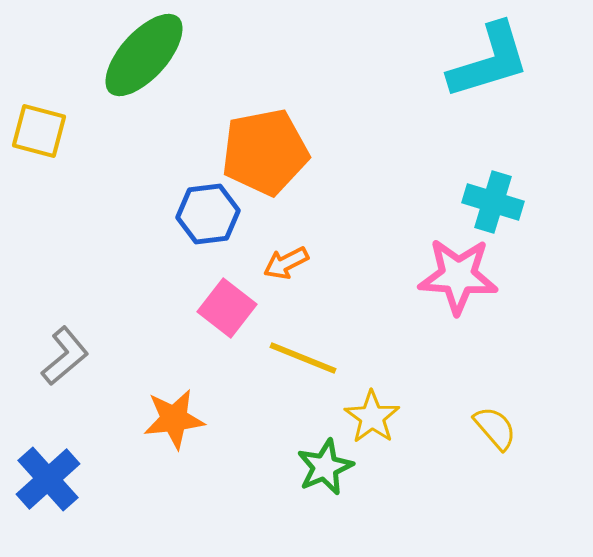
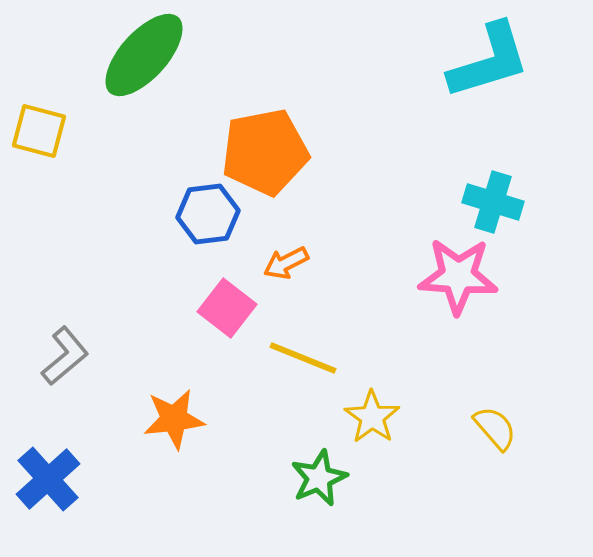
green star: moved 6 px left, 11 px down
